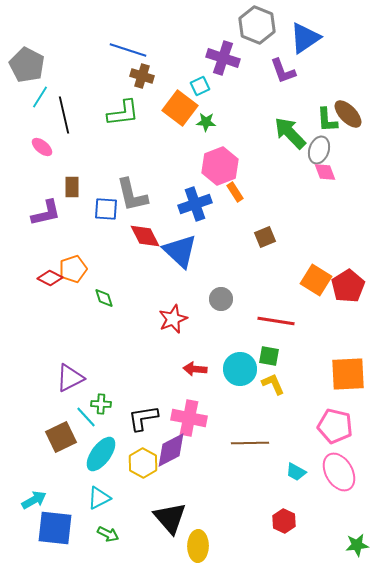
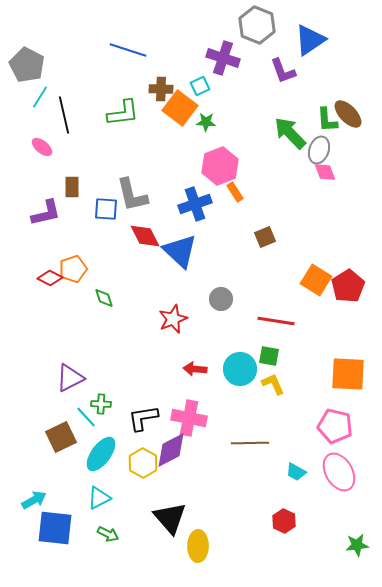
blue triangle at (305, 38): moved 5 px right, 2 px down
brown cross at (142, 76): moved 19 px right, 13 px down; rotated 15 degrees counterclockwise
orange square at (348, 374): rotated 6 degrees clockwise
